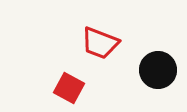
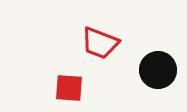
red square: rotated 24 degrees counterclockwise
